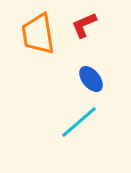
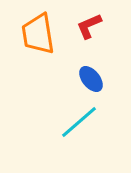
red L-shape: moved 5 px right, 1 px down
